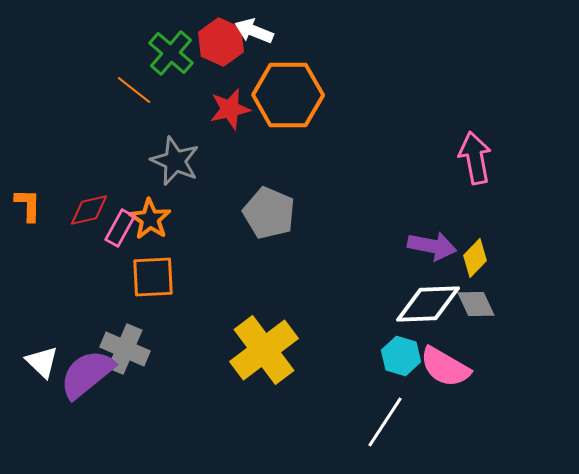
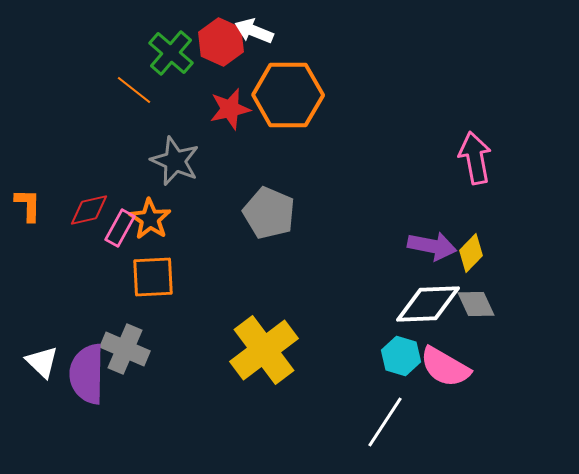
yellow diamond: moved 4 px left, 5 px up
purple semicircle: rotated 50 degrees counterclockwise
